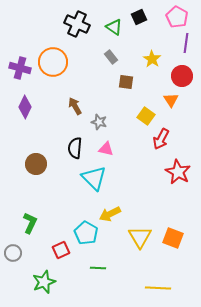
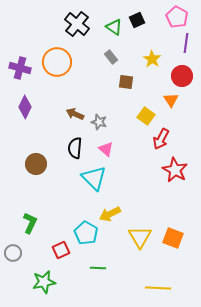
black square: moved 2 px left, 3 px down
black cross: rotated 15 degrees clockwise
orange circle: moved 4 px right
brown arrow: moved 8 px down; rotated 36 degrees counterclockwise
pink triangle: rotated 28 degrees clockwise
red star: moved 3 px left, 2 px up
green star: rotated 10 degrees clockwise
